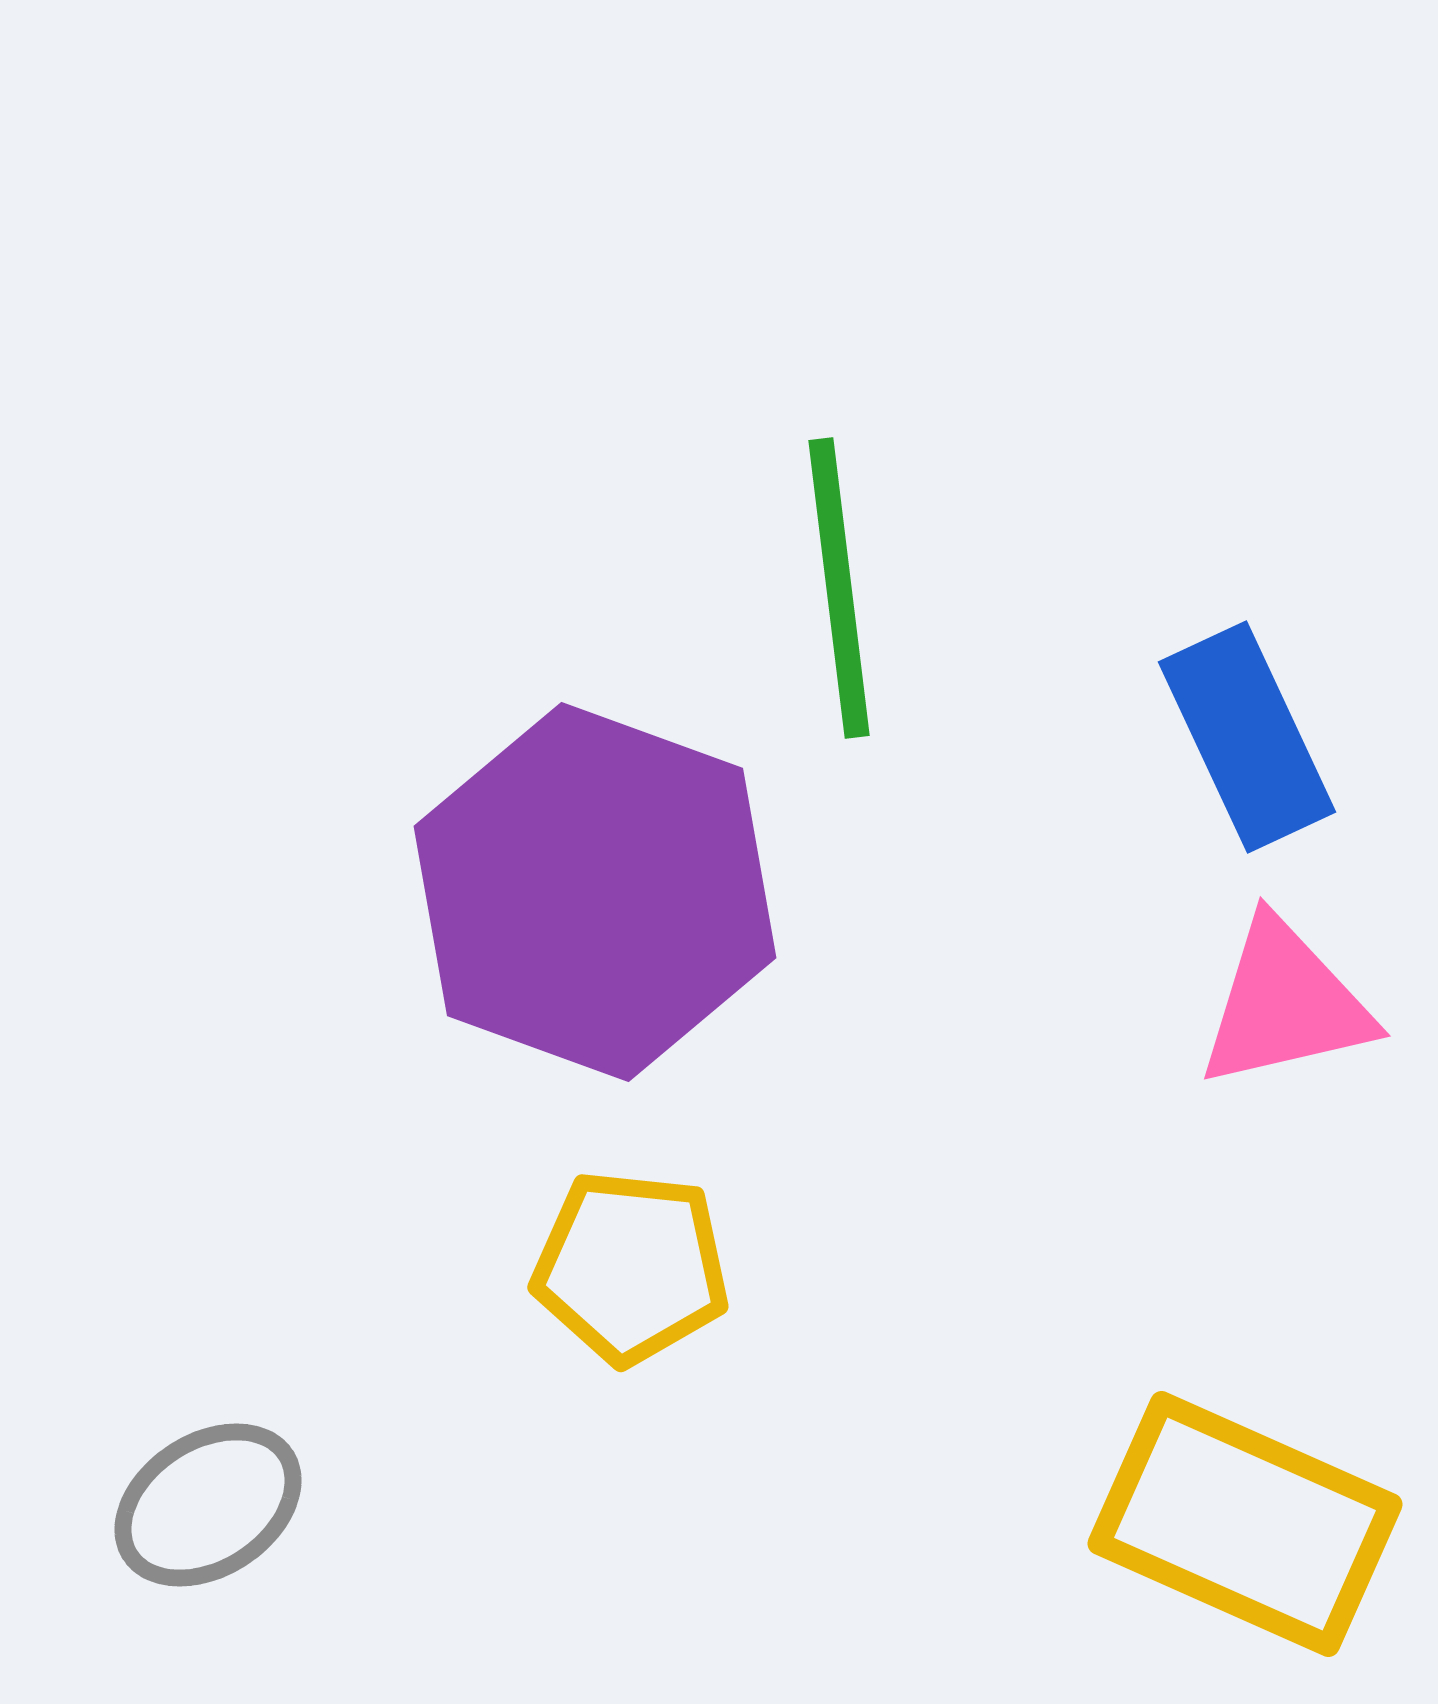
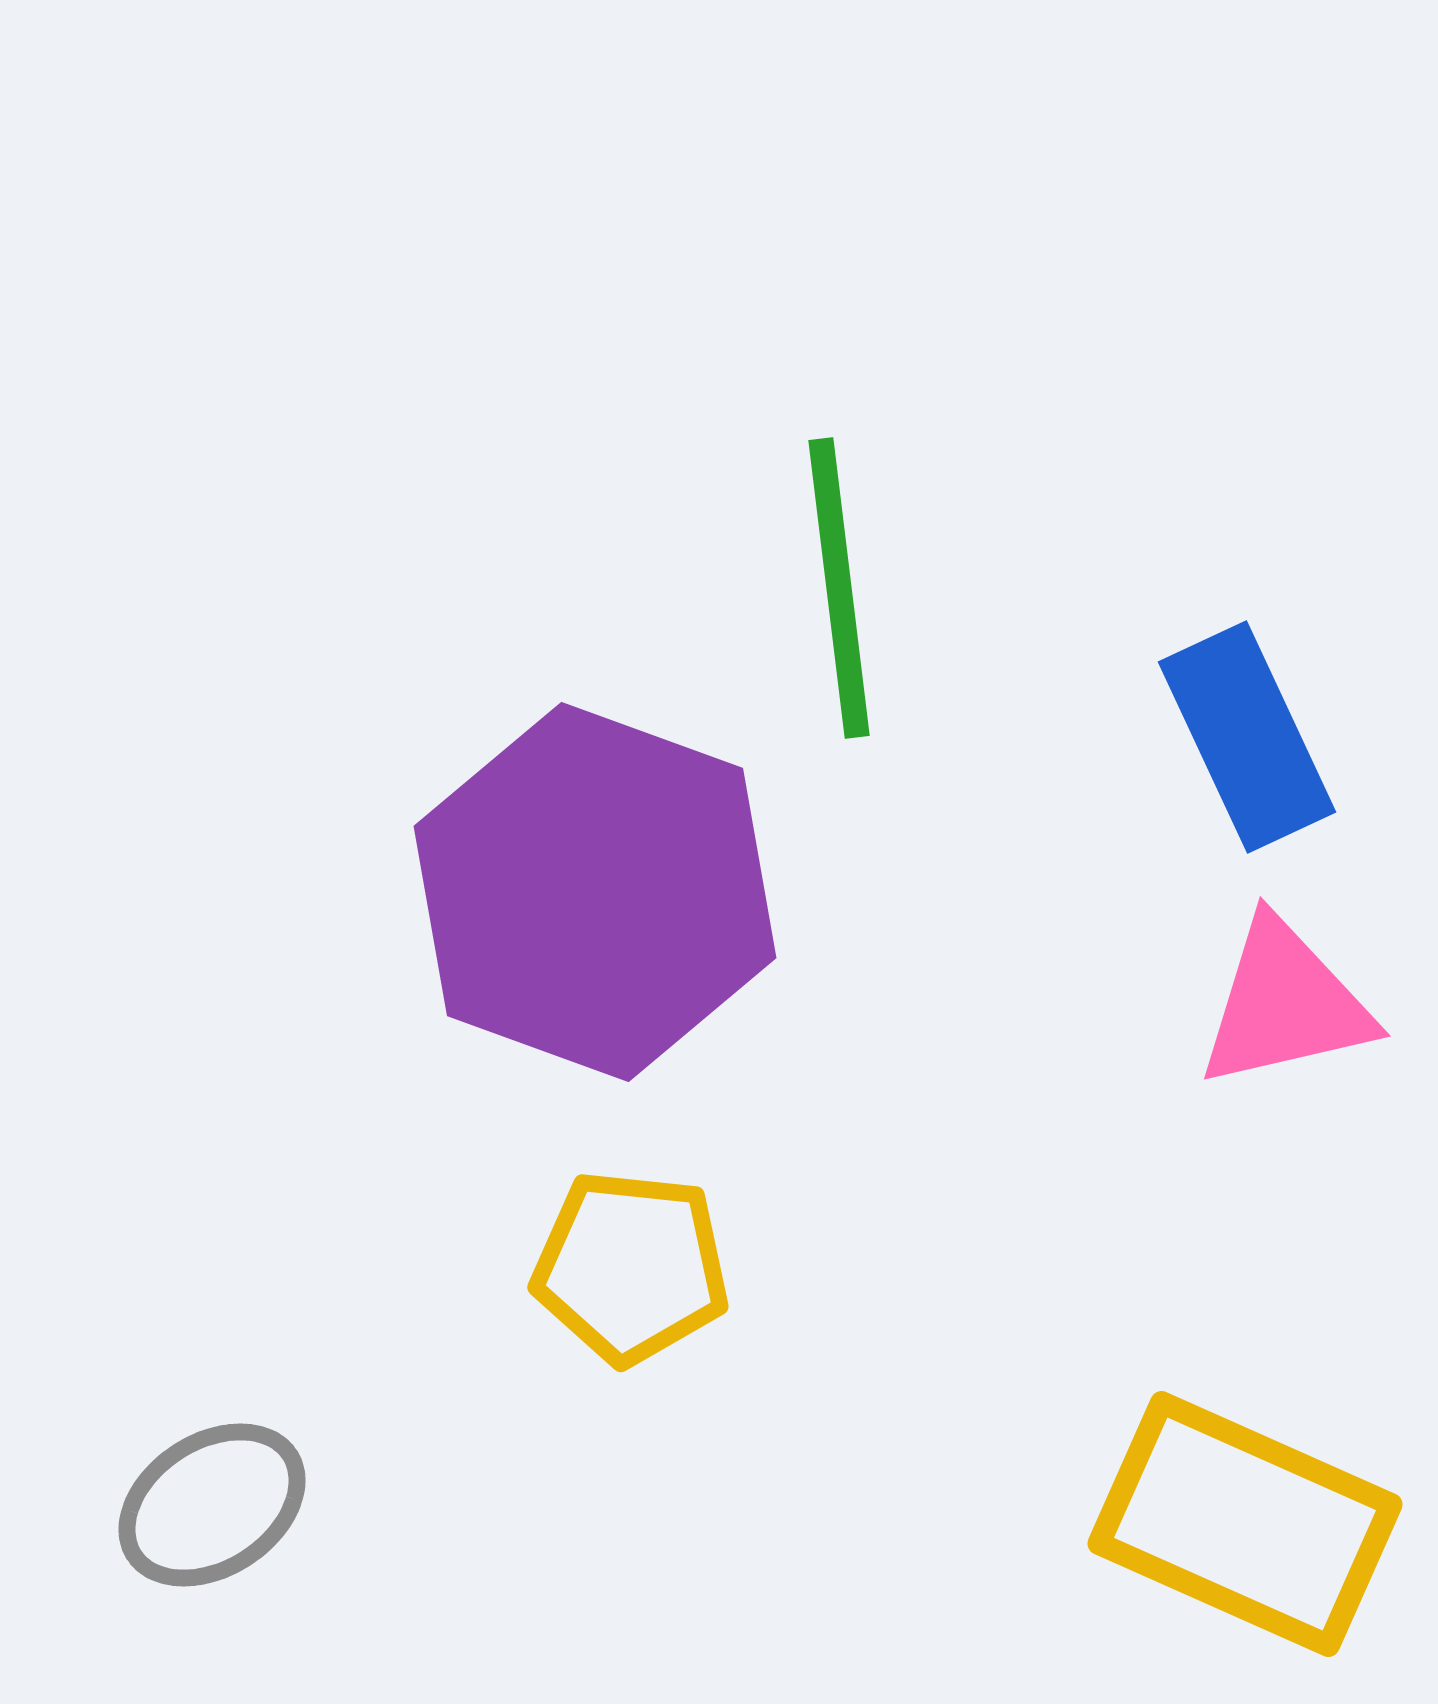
gray ellipse: moved 4 px right
